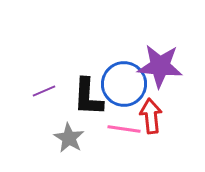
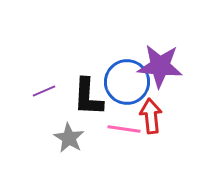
blue circle: moved 3 px right, 2 px up
